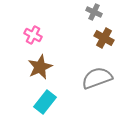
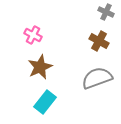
gray cross: moved 12 px right
brown cross: moved 5 px left, 3 px down
